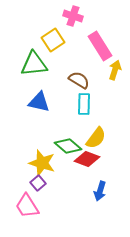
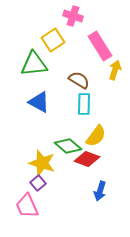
blue triangle: rotated 15 degrees clockwise
yellow semicircle: moved 2 px up
pink trapezoid: rotated 8 degrees clockwise
